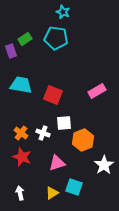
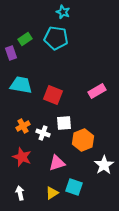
purple rectangle: moved 2 px down
orange cross: moved 2 px right, 7 px up; rotated 24 degrees clockwise
